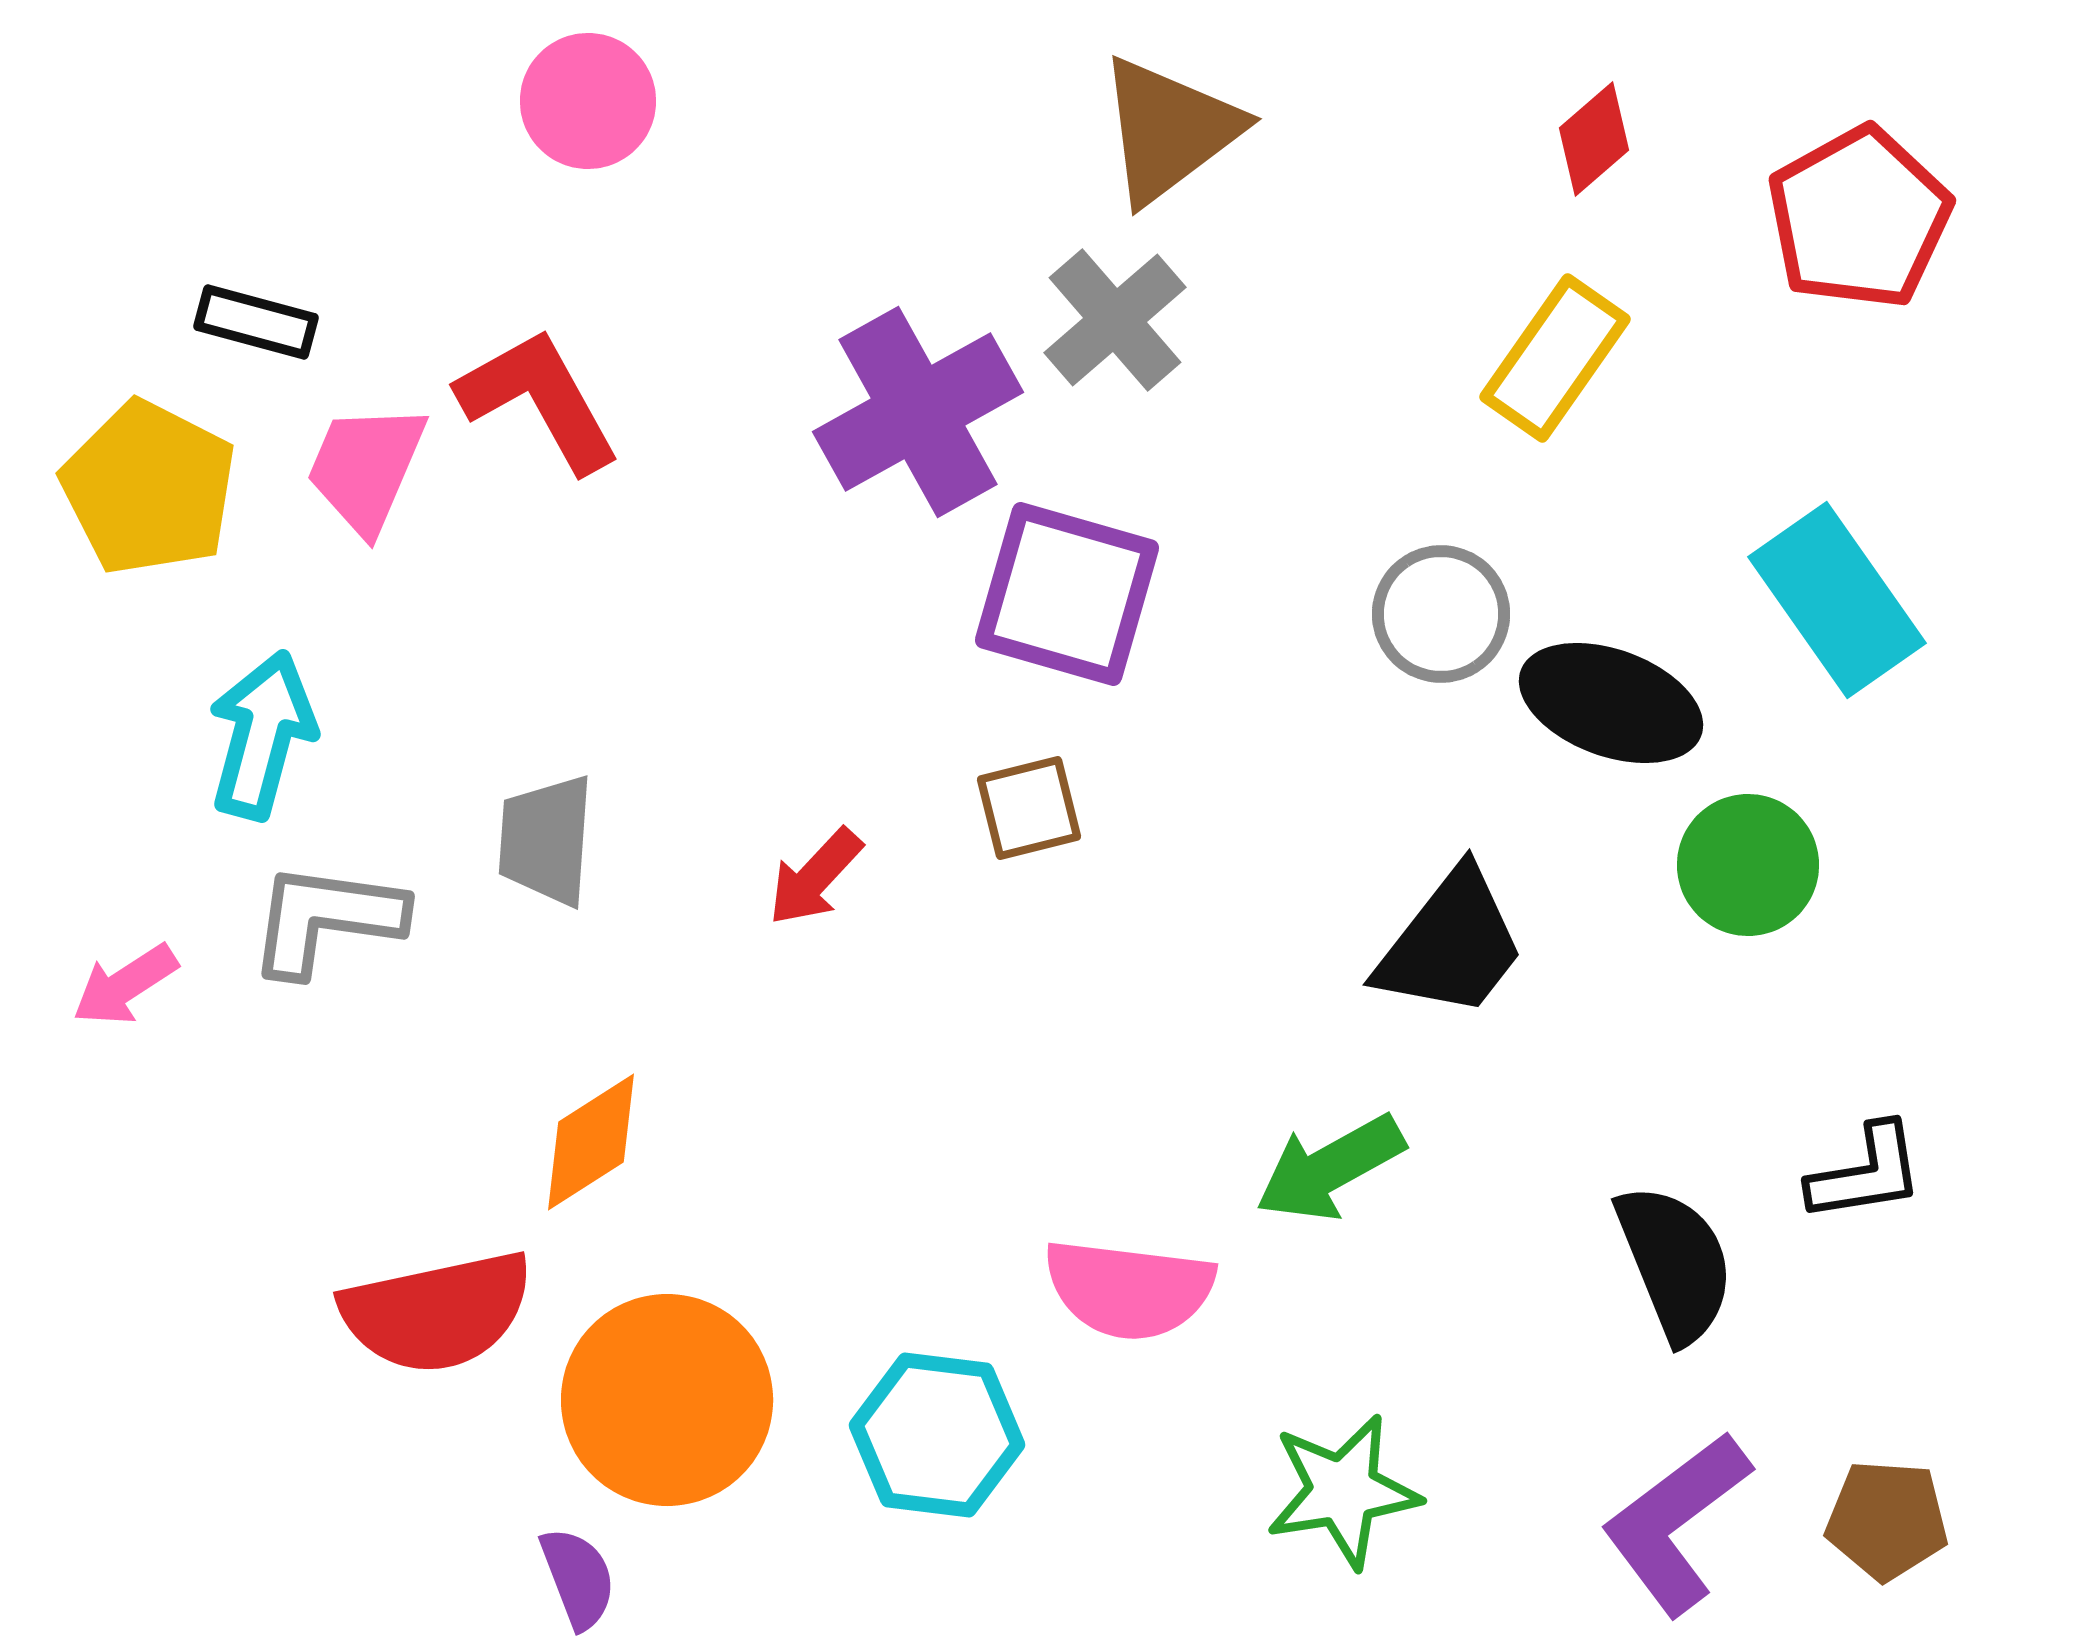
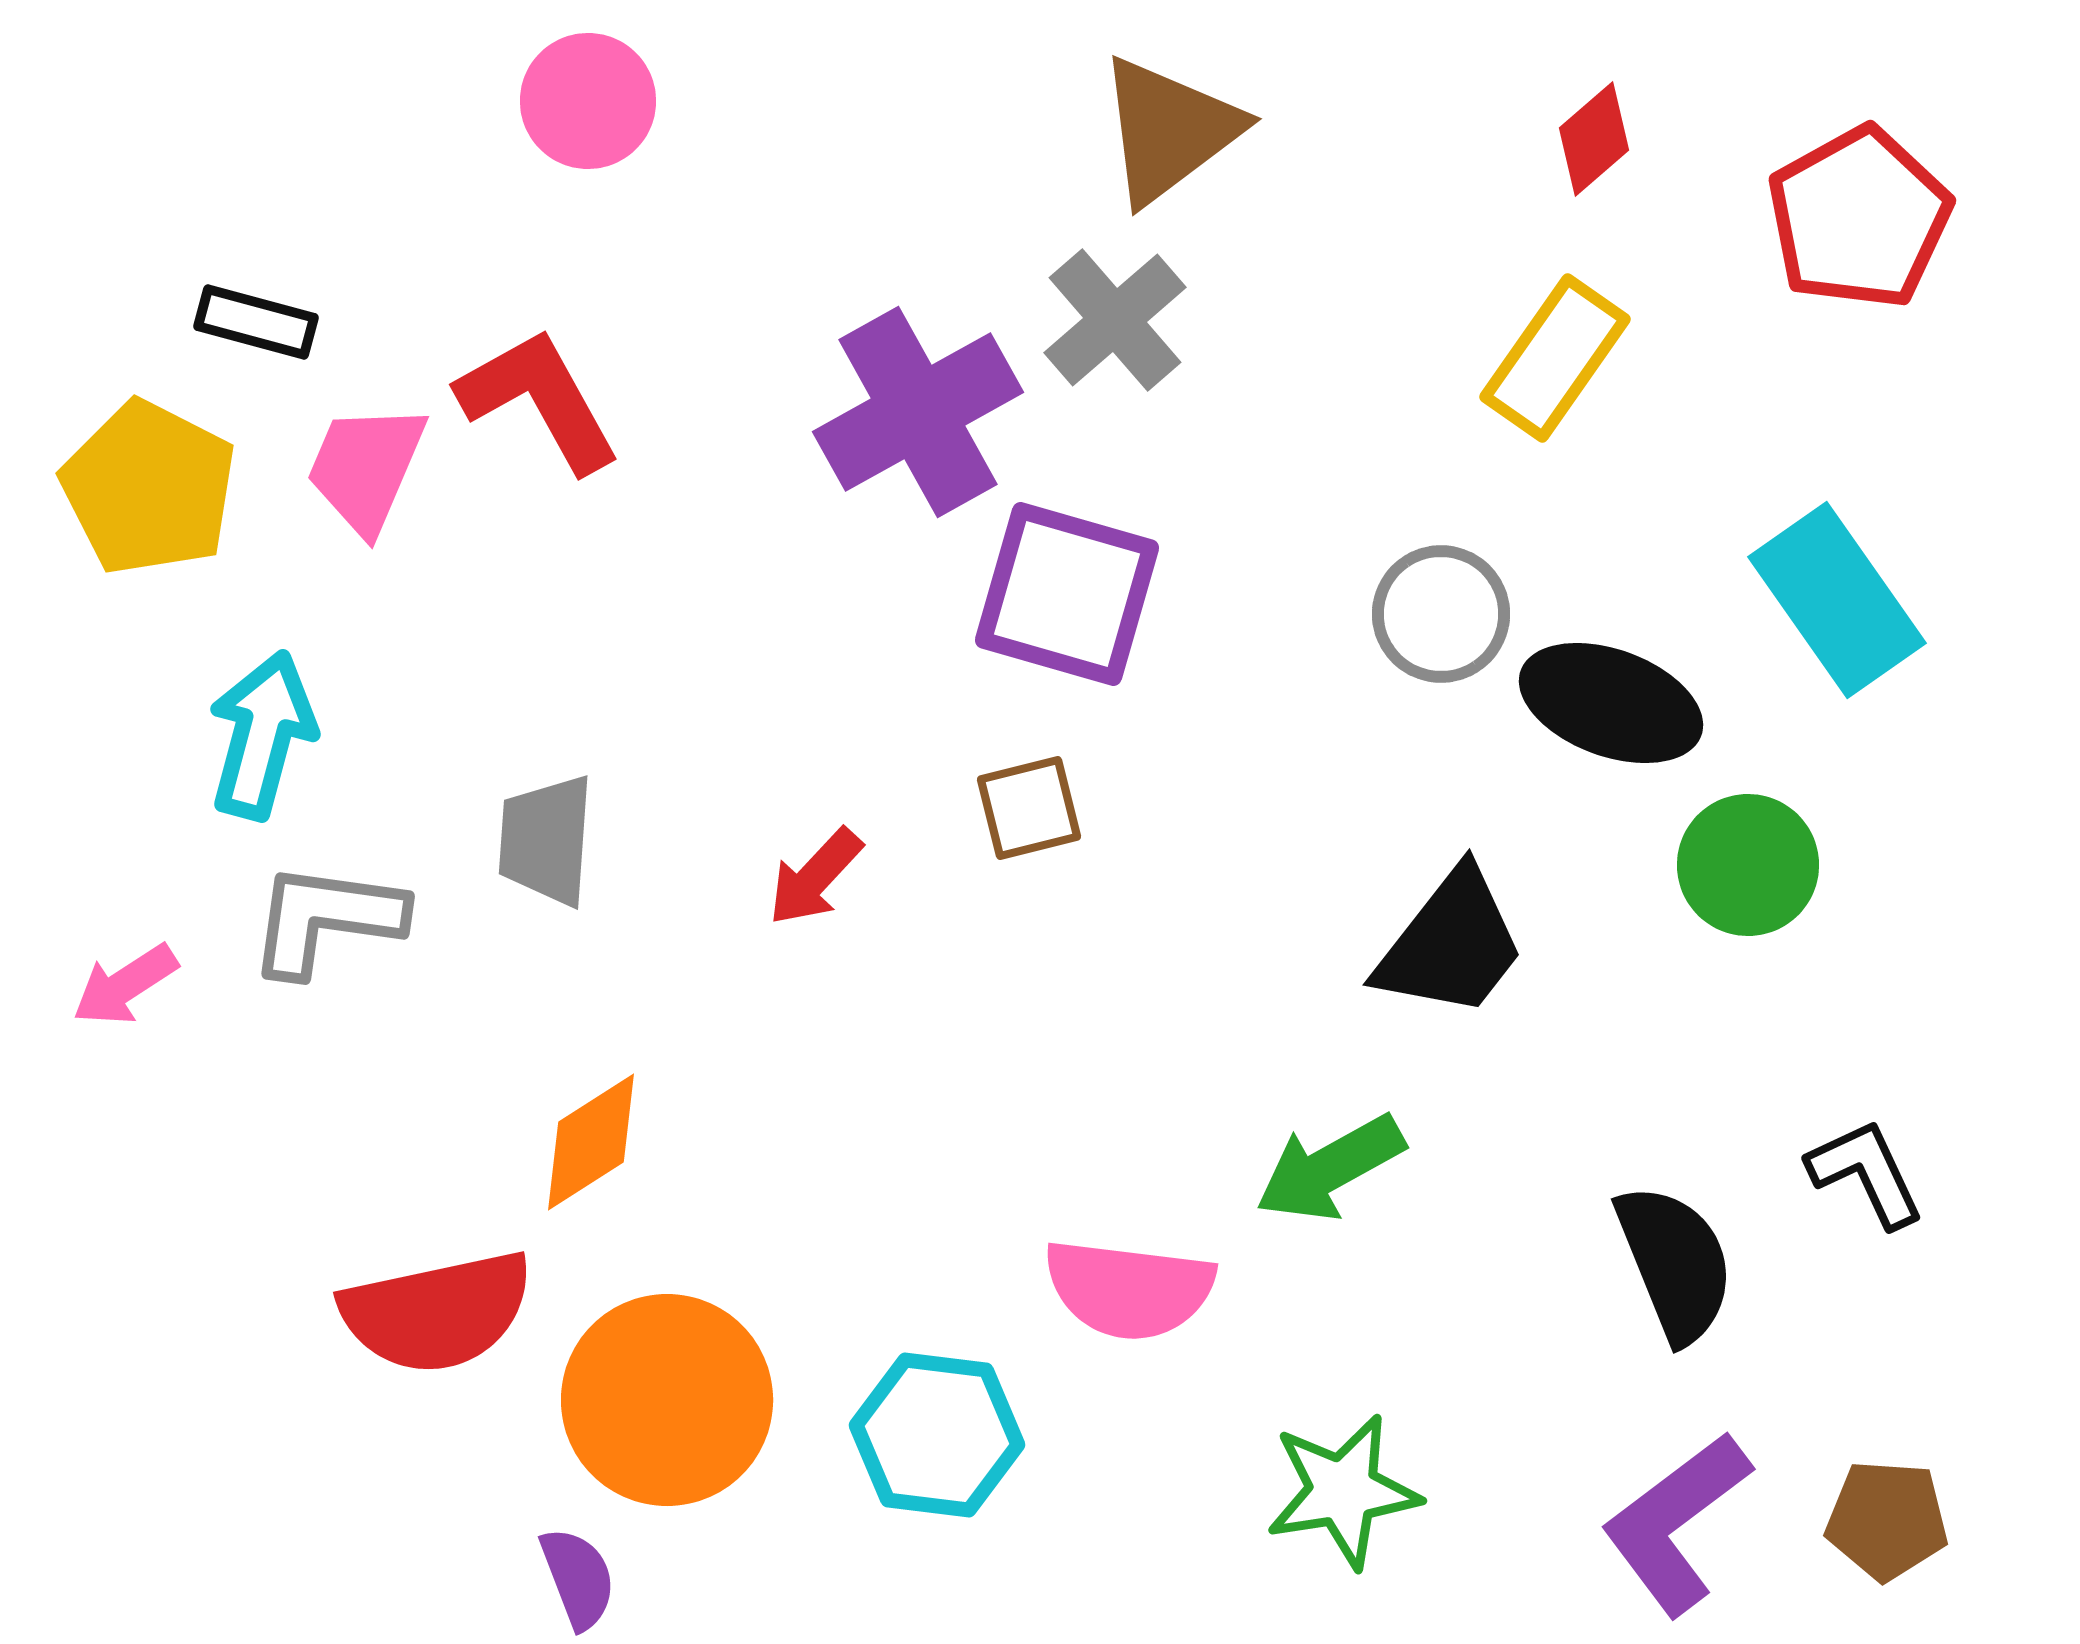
black L-shape: rotated 106 degrees counterclockwise
